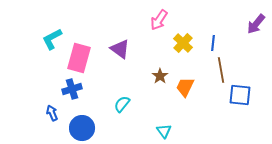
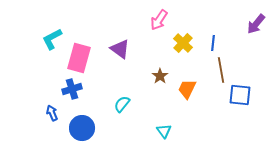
orange trapezoid: moved 2 px right, 2 px down
